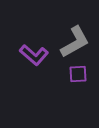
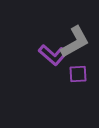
purple L-shape: moved 19 px right
